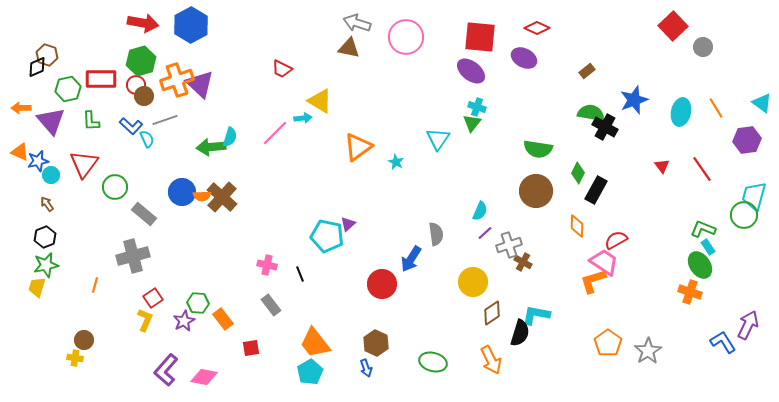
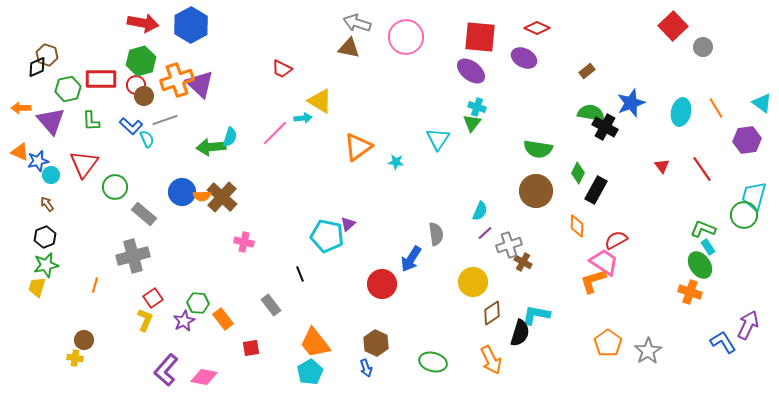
blue star at (634, 100): moved 3 px left, 3 px down
cyan star at (396, 162): rotated 21 degrees counterclockwise
pink cross at (267, 265): moved 23 px left, 23 px up
